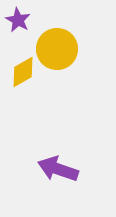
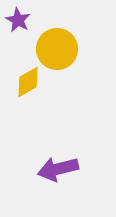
yellow diamond: moved 5 px right, 10 px down
purple arrow: rotated 33 degrees counterclockwise
